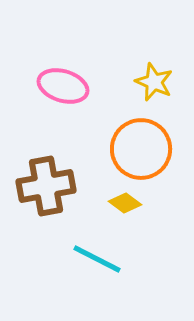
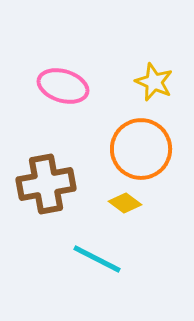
brown cross: moved 2 px up
